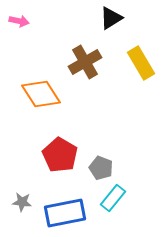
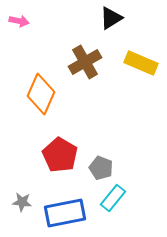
yellow rectangle: rotated 36 degrees counterclockwise
orange diamond: rotated 57 degrees clockwise
